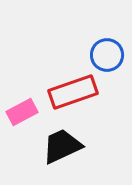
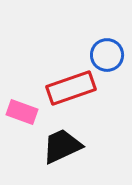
red rectangle: moved 2 px left, 4 px up
pink rectangle: rotated 48 degrees clockwise
